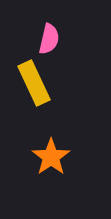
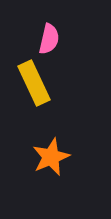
orange star: rotated 12 degrees clockwise
